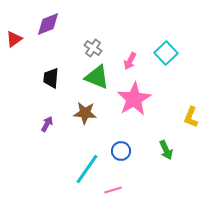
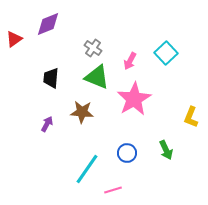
brown star: moved 3 px left, 1 px up
blue circle: moved 6 px right, 2 px down
